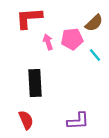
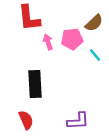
red L-shape: rotated 92 degrees counterclockwise
black rectangle: moved 1 px down
